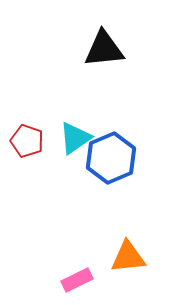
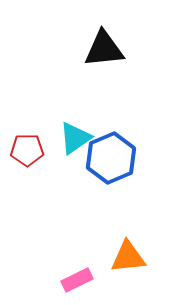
red pentagon: moved 9 px down; rotated 20 degrees counterclockwise
